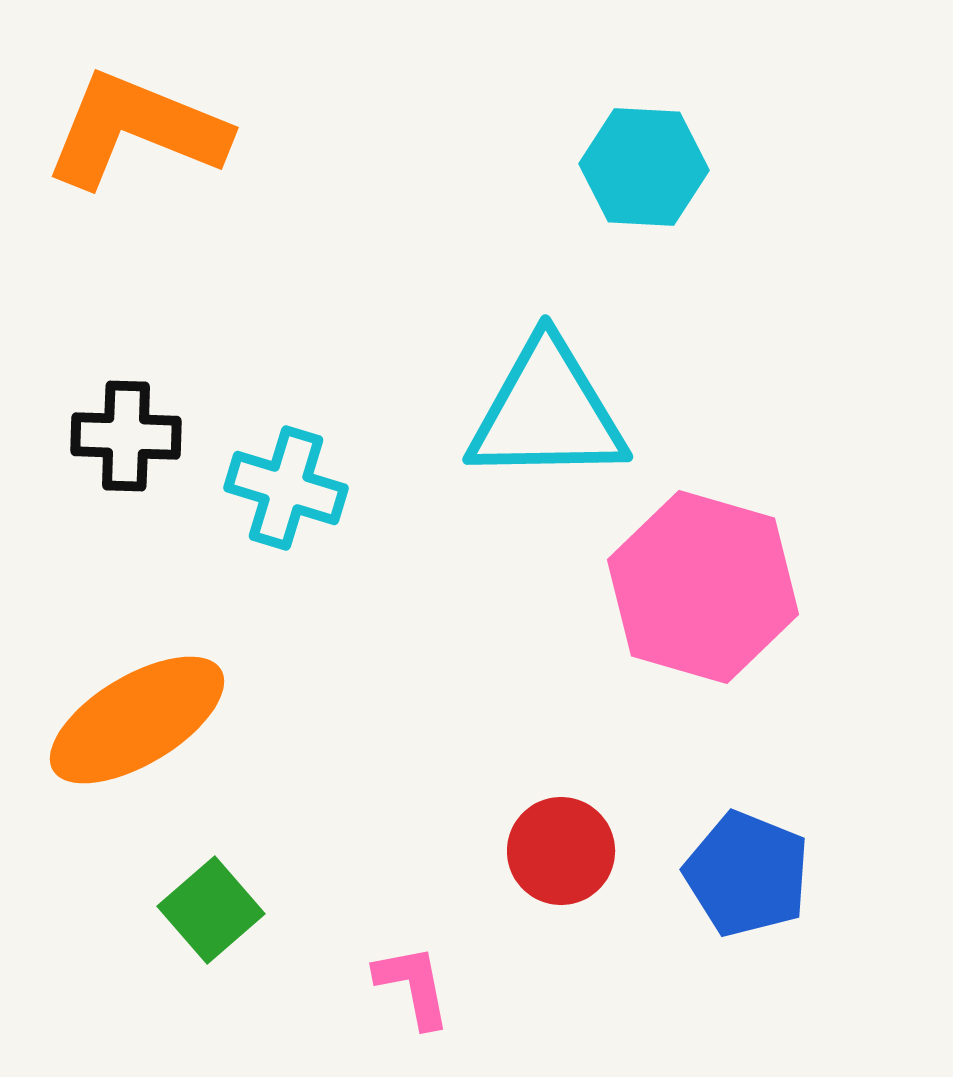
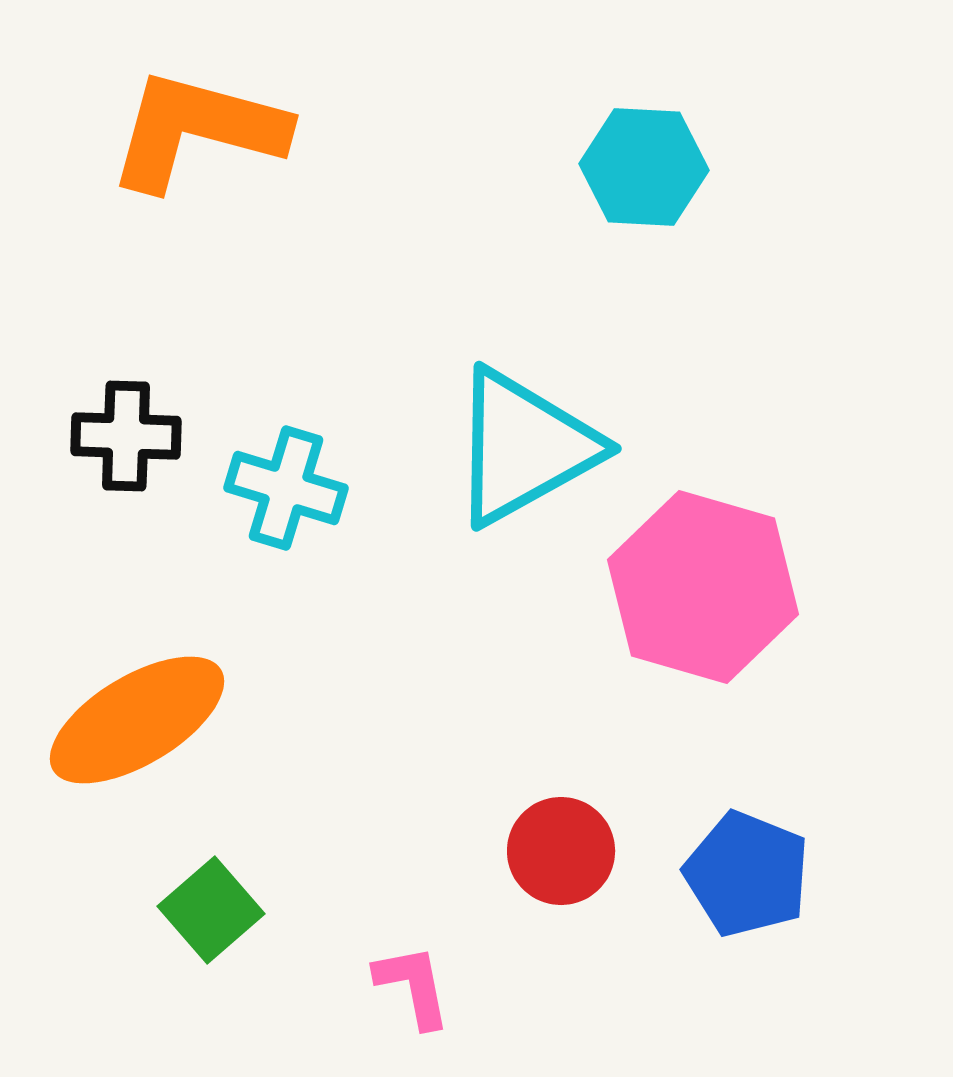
orange L-shape: moved 61 px right; rotated 7 degrees counterclockwise
cyan triangle: moved 23 px left, 35 px down; rotated 28 degrees counterclockwise
